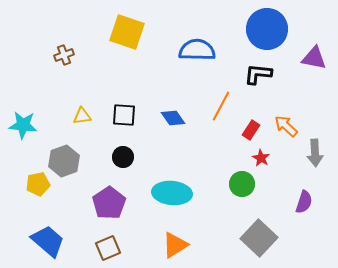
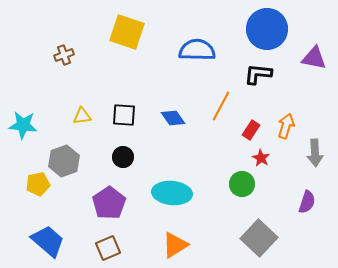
orange arrow: rotated 65 degrees clockwise
purple semicircle: moved 3 px right
